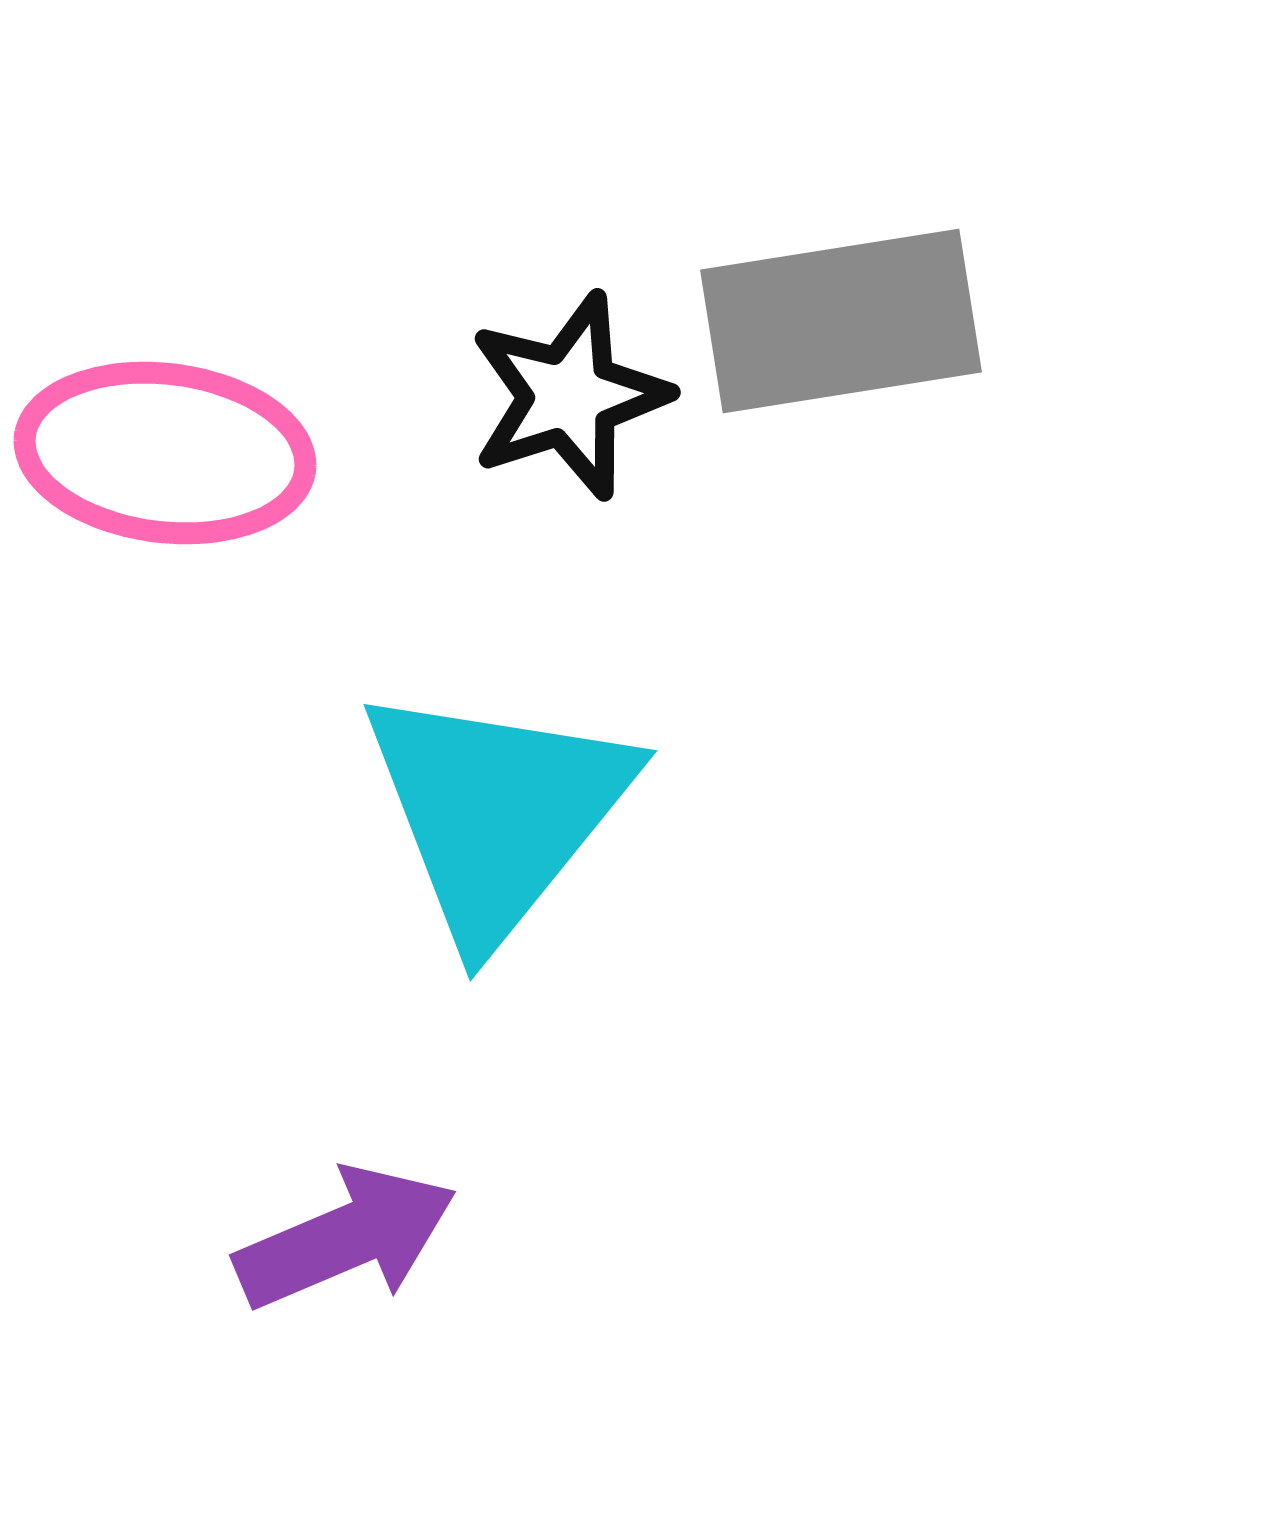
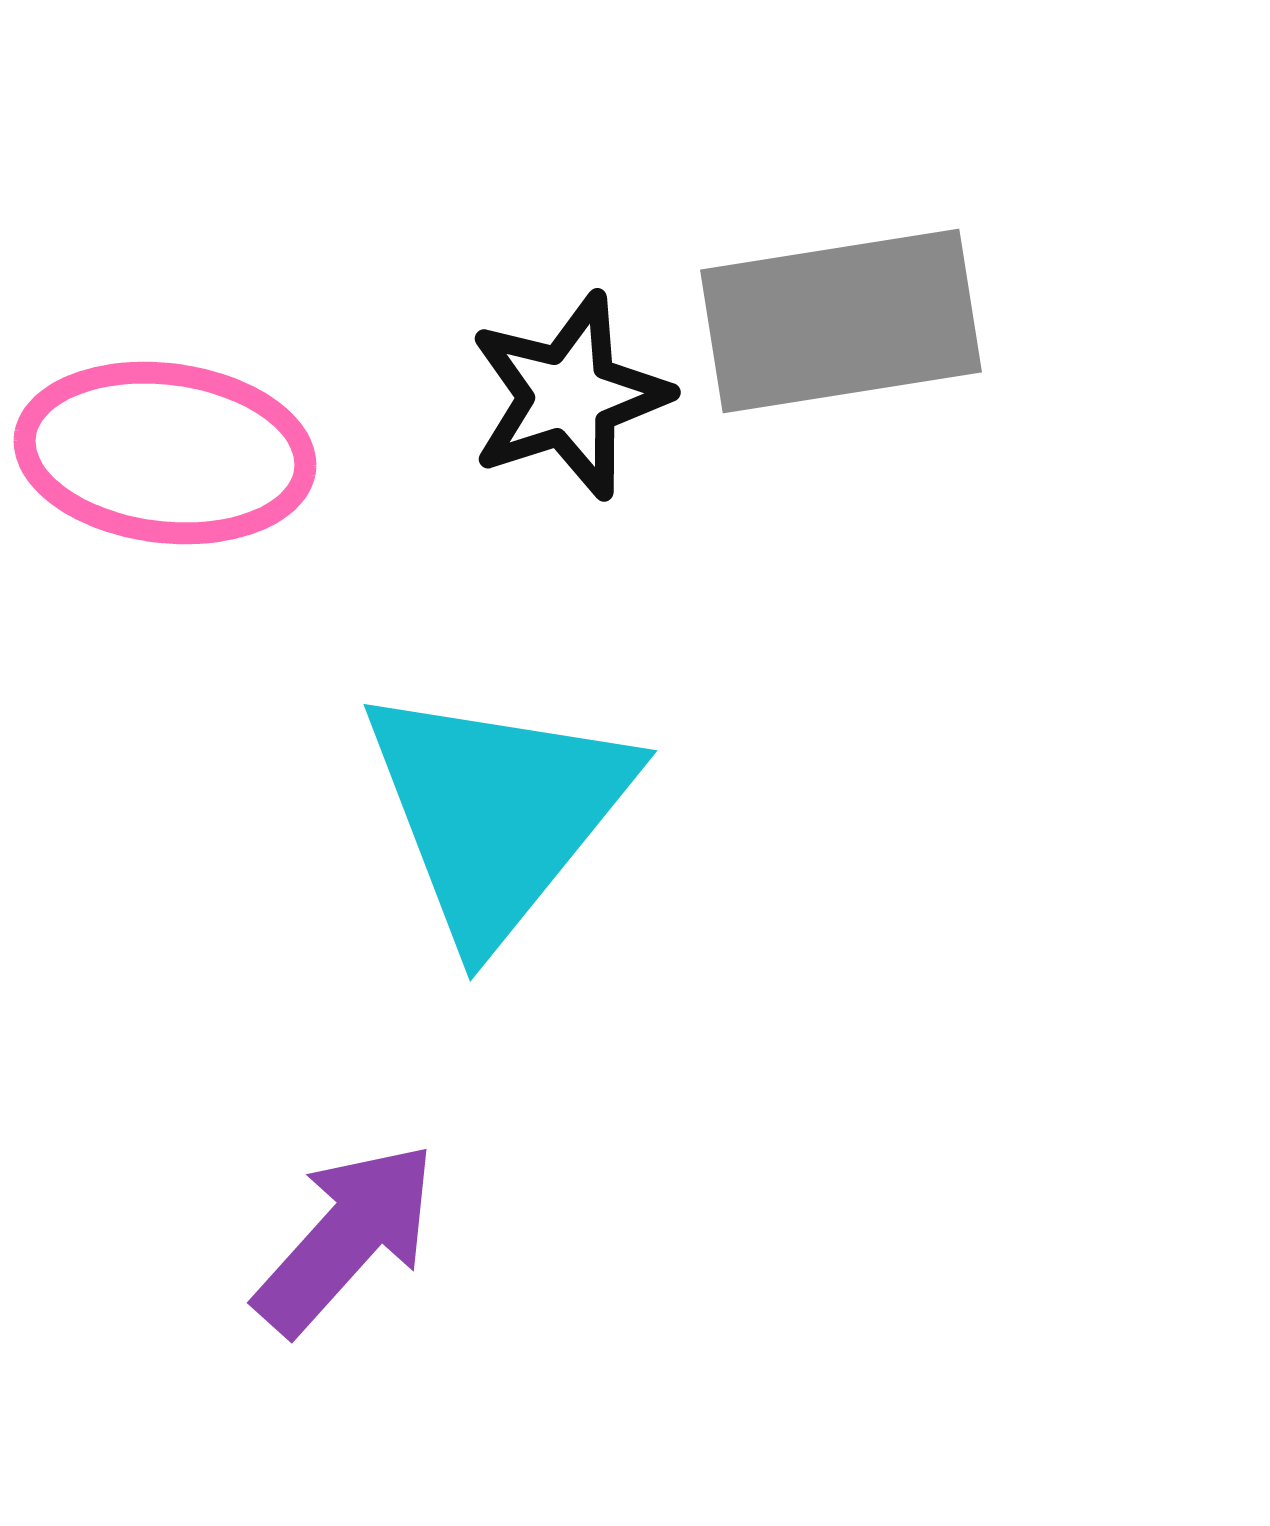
purple arrow: rotated 25 degrees counterclockwise
